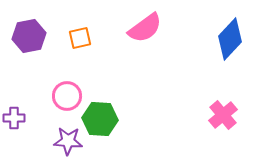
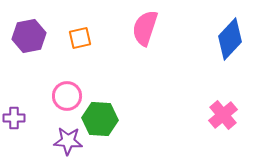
pink semicircle: rotated 144 degrees clockwise
